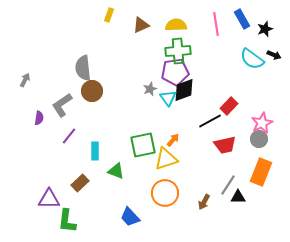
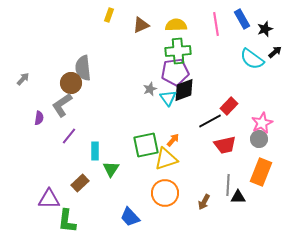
black arrow: moved 1 px right, 3 px up; rotated 64 degrees counterclockwise
gray arrow: moved 2 px left, 1 px up; rotated 16 degrees clockwise
brown circle: moved 21 px left, 8 px up
green square: moved 3 px right
green triangle: moved 5 px left, 2 px up; rotated 42 degrees clockwise
gray line: rotated 30 degrees counterclockwise
